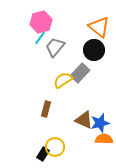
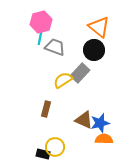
cyan line: rotated 24 degrees counterclockwise
gray trapezoid: rotated 70 degrees clockwise
black rectangle: rotated 72 degrees clockwise
